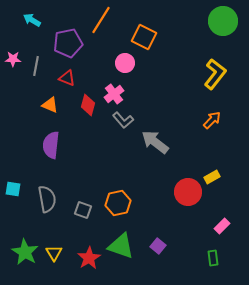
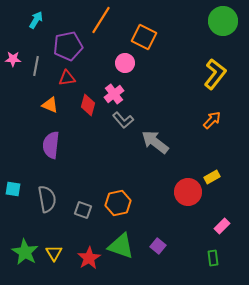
cyan arrow: moved 4 px right; rotated 90 degrees clockwise
purple pentagon: moved 3 px down
red triangle: rotated 30 degrees counterclockwise
